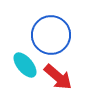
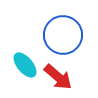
blue circle: moved 12 px right
